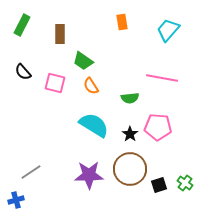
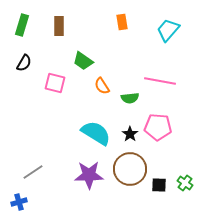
green rectangle: rotated 10 degrees counterclockwise
brown rectangle: moved 1 px left, 8 px up
black semicircle: moved 1 px right, 9 px up; rotated 108 degrees counterclockwise
pink line: moved 2 px left, 3 px down
orange semicircle: moved 11 px right
cyan semicircle: moved 2 px right, 8 px down
gray line: moved 2 px right
black square: rotated 21 degrees clockwise
blue cross: moved 3 px right, 2 px down
